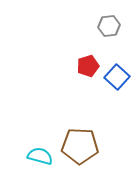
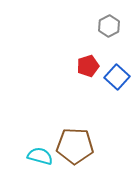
gray hexagon: rotated 20 degrees counterclockwise
brown pentagon: moved 5 px left
